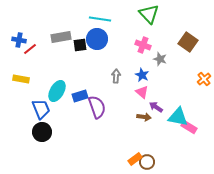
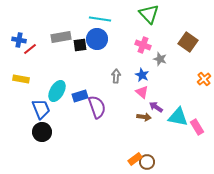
pink rectangle: moved 8 px right; rotated 28 degrees clockwise
